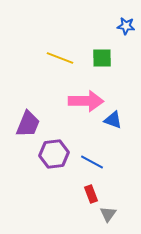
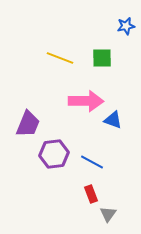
blue star: rotated 18 degrees counterclockwise
